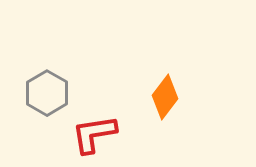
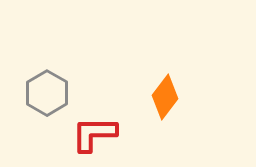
red L-shape: rotated 9 degrees clockwise
